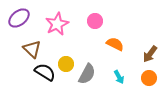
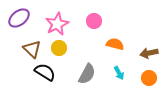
pink circle: moved 1 px left
orange semicircle: rotated 12 degrees counterclockwise
brown arrow: moved 1 px left, 1 px up; rotated 42 degrees clockwise
yellow circle: moved 7 px left, 16 px up
cyan arrow: moved 4 px up
